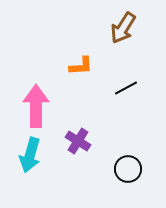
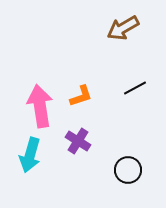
brown arrow: rotated 28 degrees clockwise
orange L-shape: moved 30 px down; rotated 15 degrees counterclockwise
black line: moved 9 px right
pink arrow: moved 4 px right; rotated 9 degrees counterclockwise
black circle: moved 1 px down
